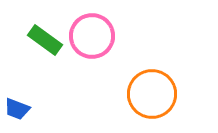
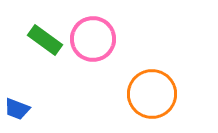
pink circle: moved 1 px right, 3 px down
